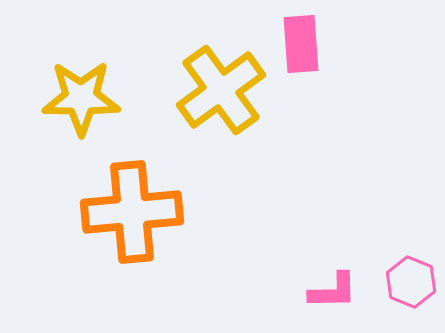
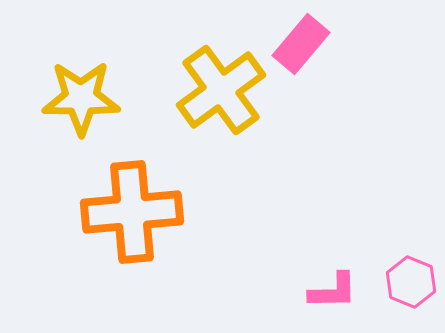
pink rectangle: rotated 44 degrees clockwise
